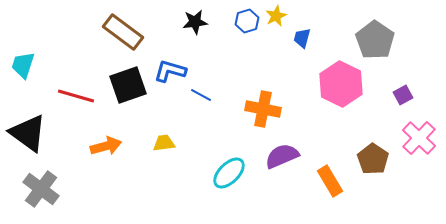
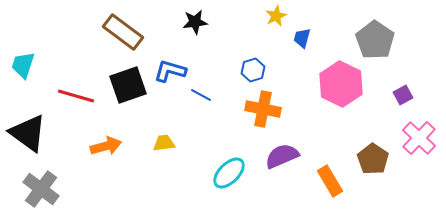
blue hexagon: moved 6 px right, 49 px down
